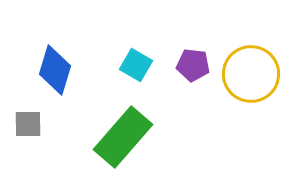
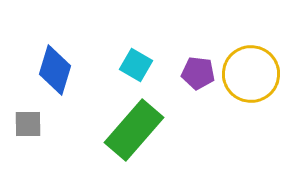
purple pentagon: moved 5 px right, 8 px down
green rectangle: moved 11 px right, 7 px up
